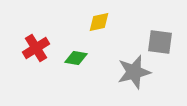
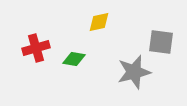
gray square: moved 1 px right
red cross: rotated 16 degrees clockwise
green diamond: moved 2 px left, 1 px down
